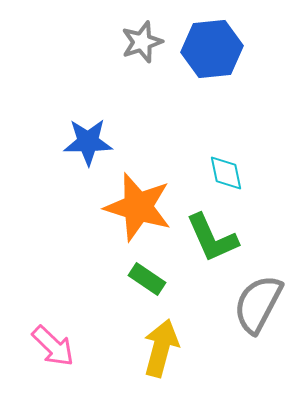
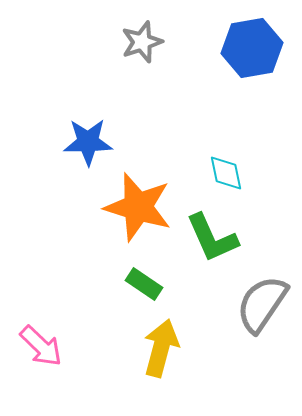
blue hexagon: moved 40 px right, 1 px up; rotated 4 degrees counterclockwise
green rectangle: moved 3 px left, 5 px down
gray semicircle: moved 4 px right; rotated 6 degrees clockwise
pink arrow: moved 12 px left
